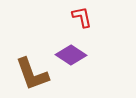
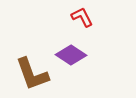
red L-shape: rotated 15 degrees counterclockwise
